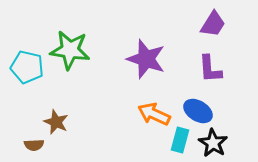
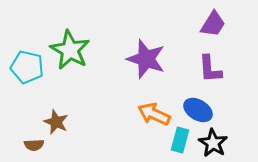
green star: rotated 21 degrees clockwise
blue ellipse: moved 1 px up
